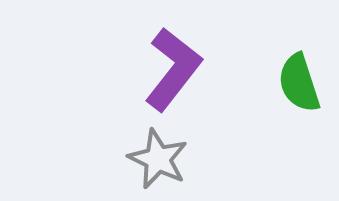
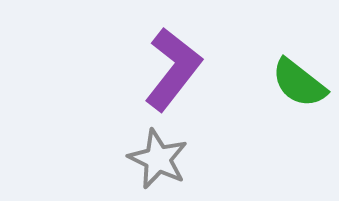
green semicircle: rotated 34 degrees counterclockwise
